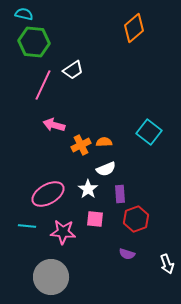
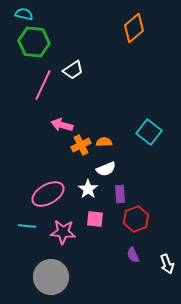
pink arrow: moved 8 px right
purple semicircle: moved 6 px right, 1 px down; rotated 49 degrees clockwise
